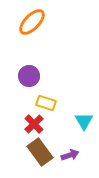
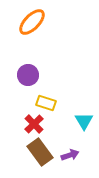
purple circle: moved 1 px left, 1 px up
